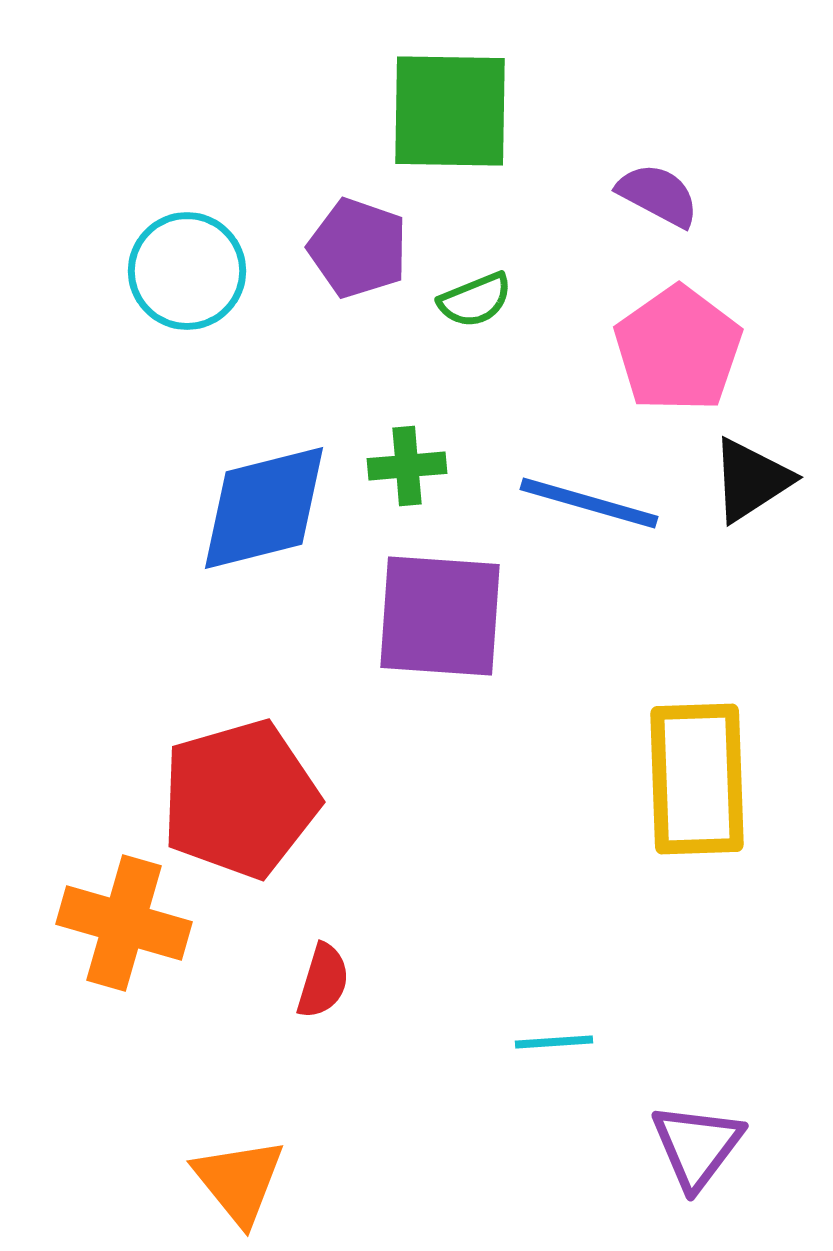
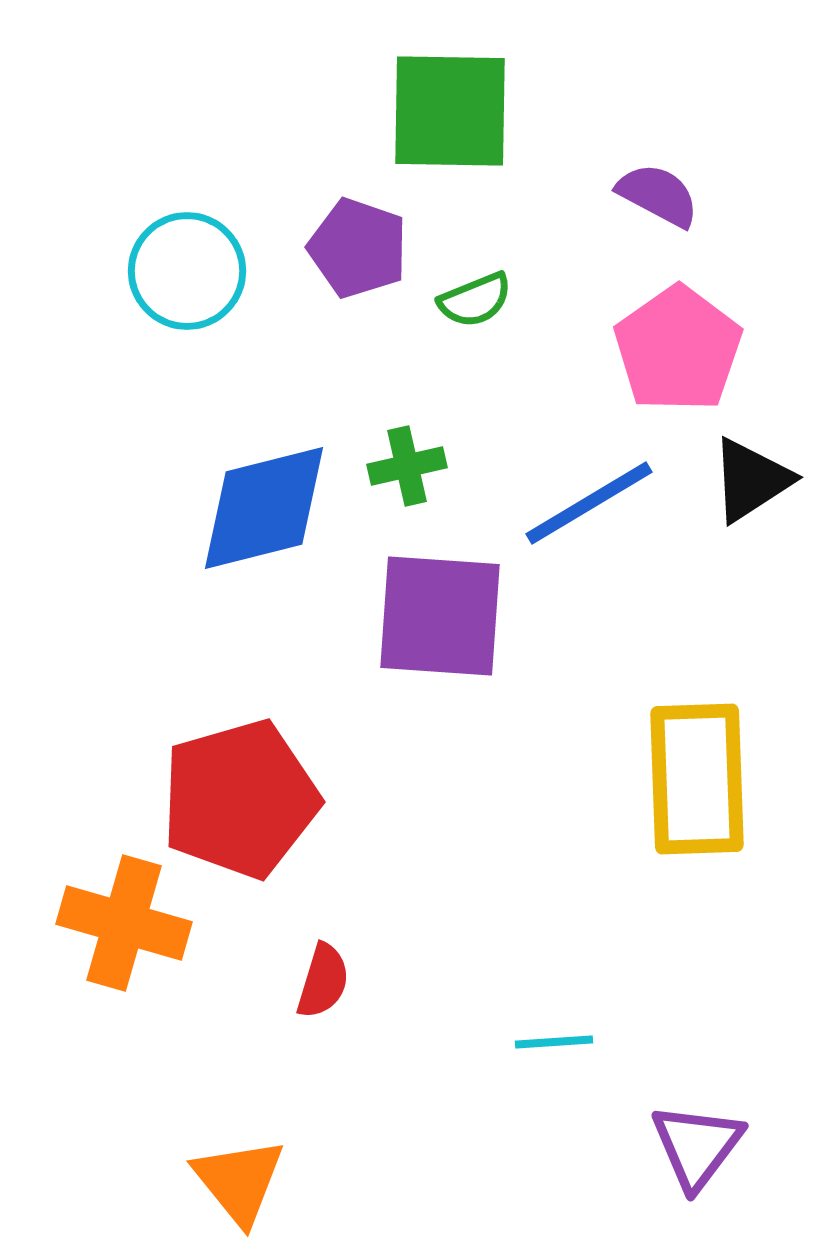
green cross: rotated 8 degrees counterclockwise
blue line: rotated 47 degrees counterclockwise
